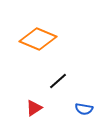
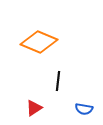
orange diamond: moved 1 px right, 3 px down
black line: rotated 42 degrees counterclockwise
